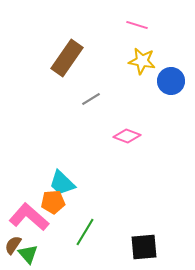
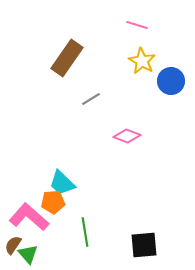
yellow star: rotated 20 degrees clockwise
green line: rotated 40 degrees counterclockwise
black square: moved 2 px up
